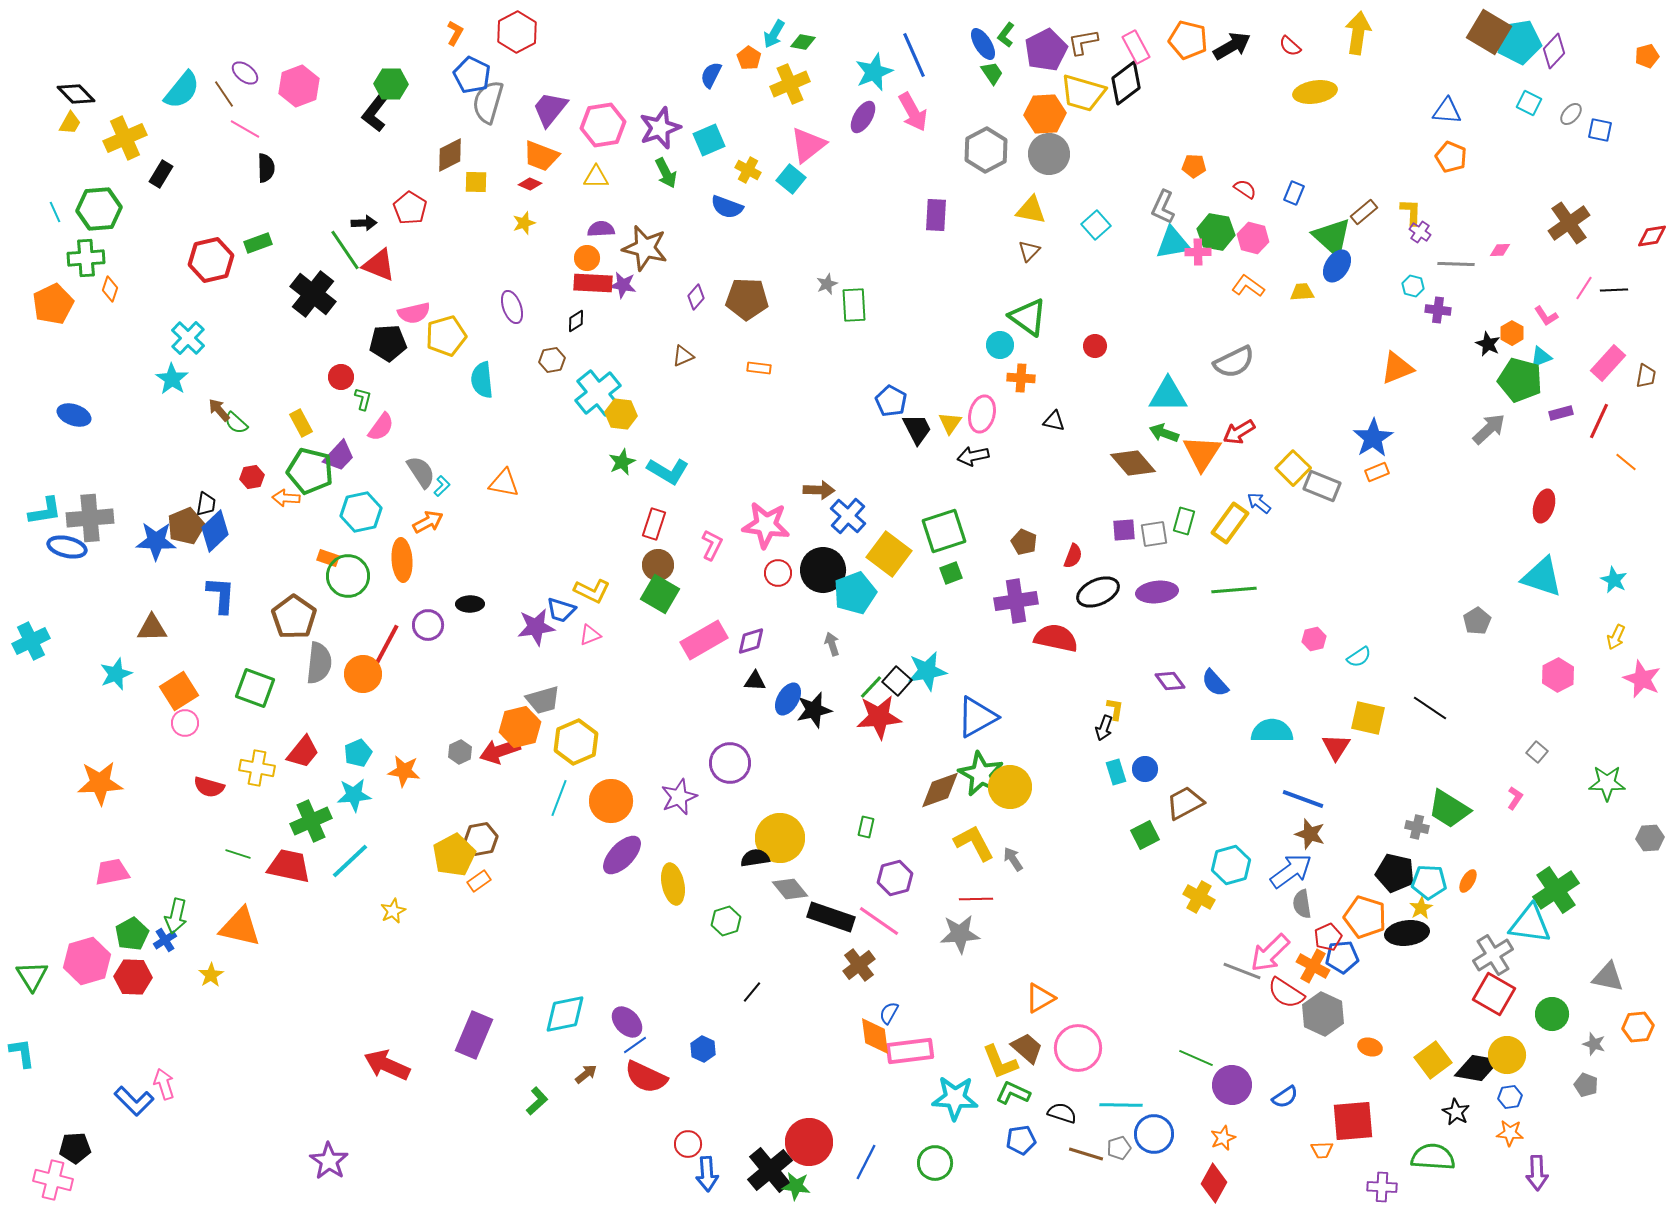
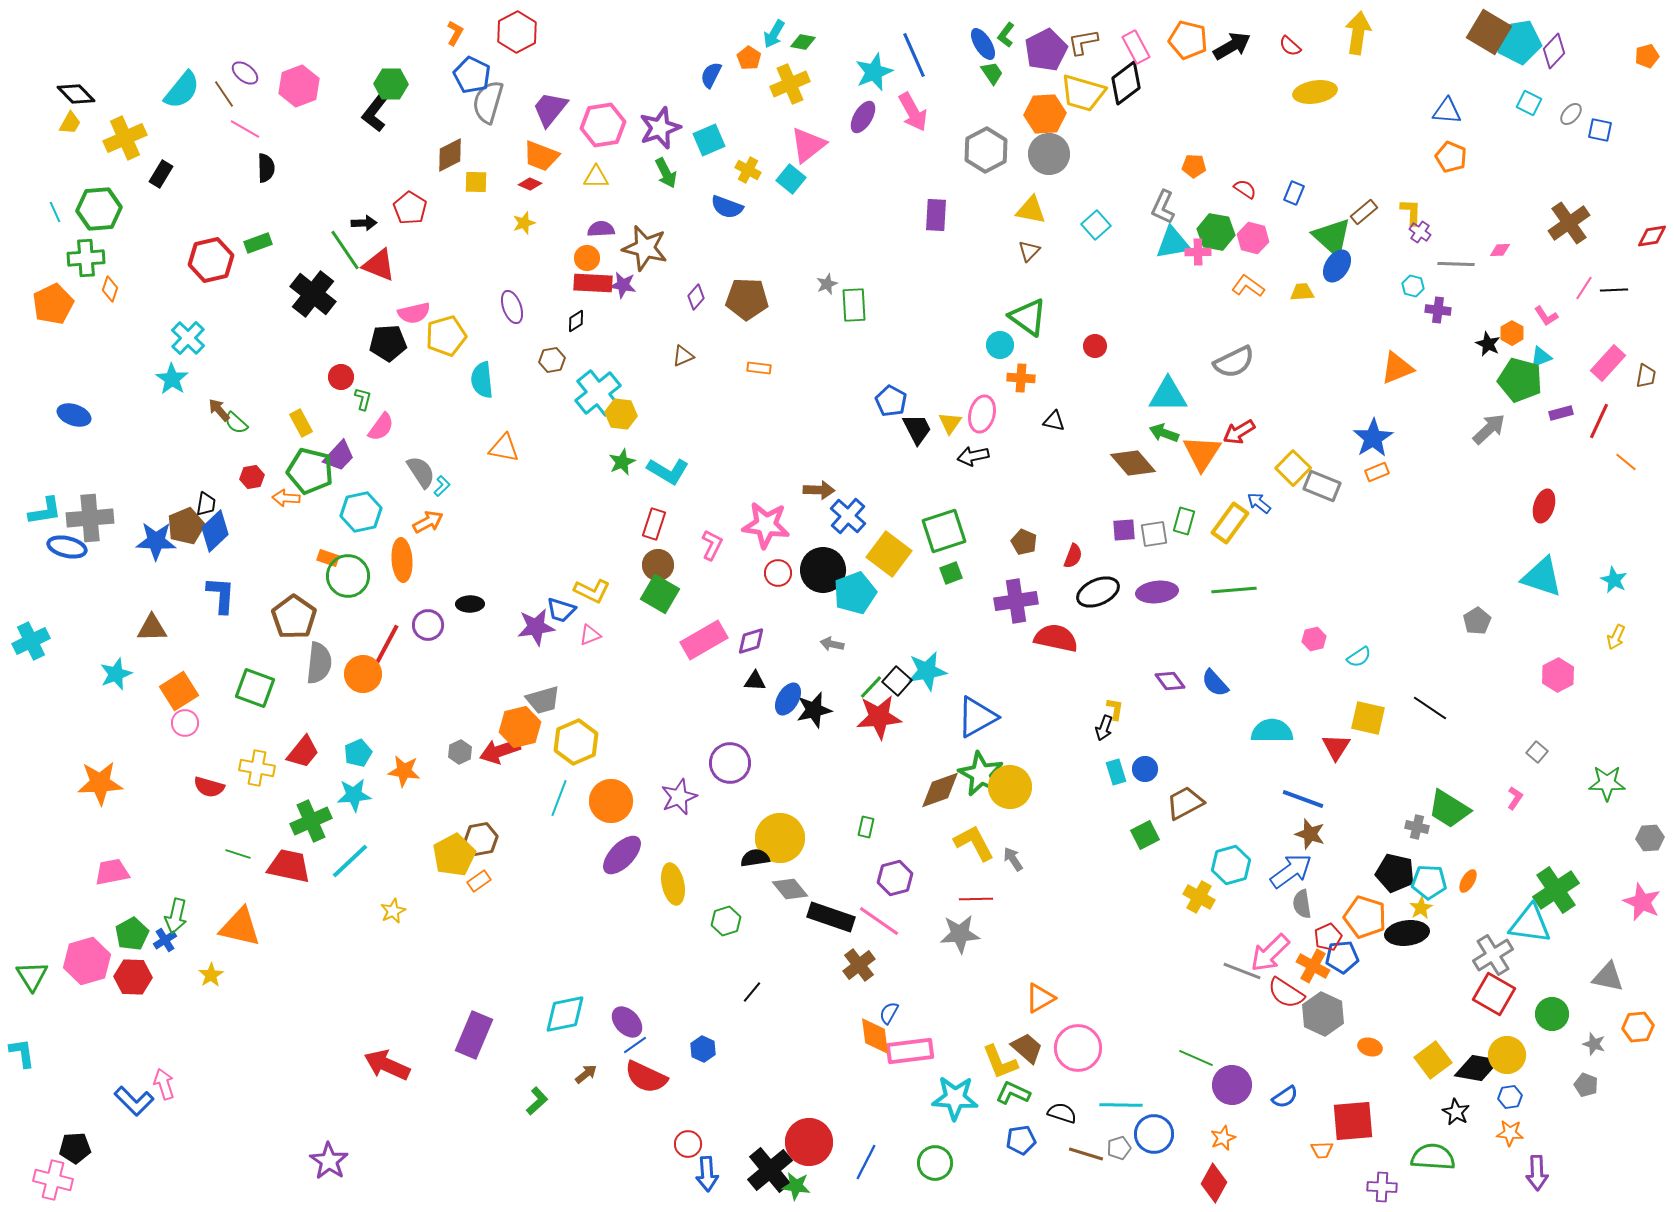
orange triangle at (504, 483): moved 35 px up
gray arrow at (832, 644): rotated 60 degrees counterclockwise
pink star at (1642, 679): moved 223 px down
